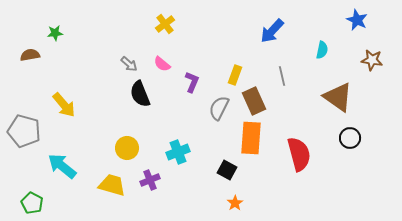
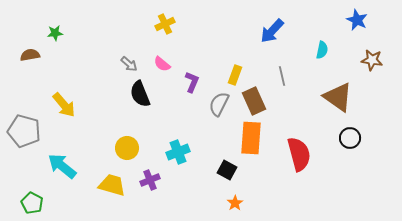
yellow cross: rotated 12 degrees clockwise
gray semicircle: moved 4 px up
